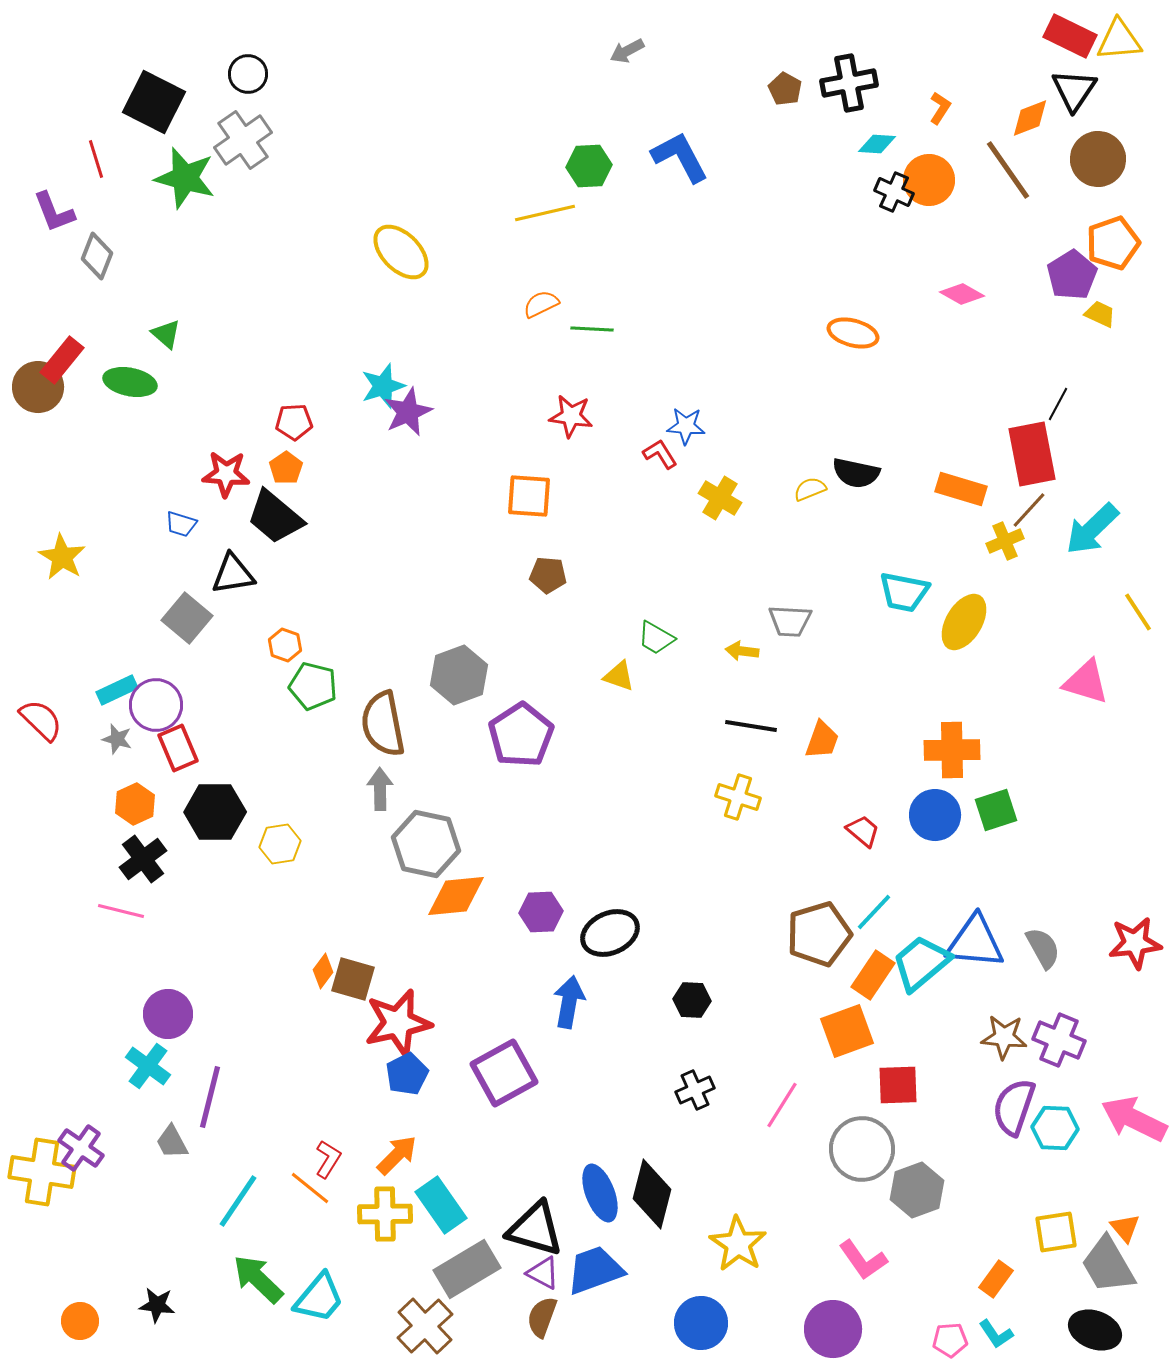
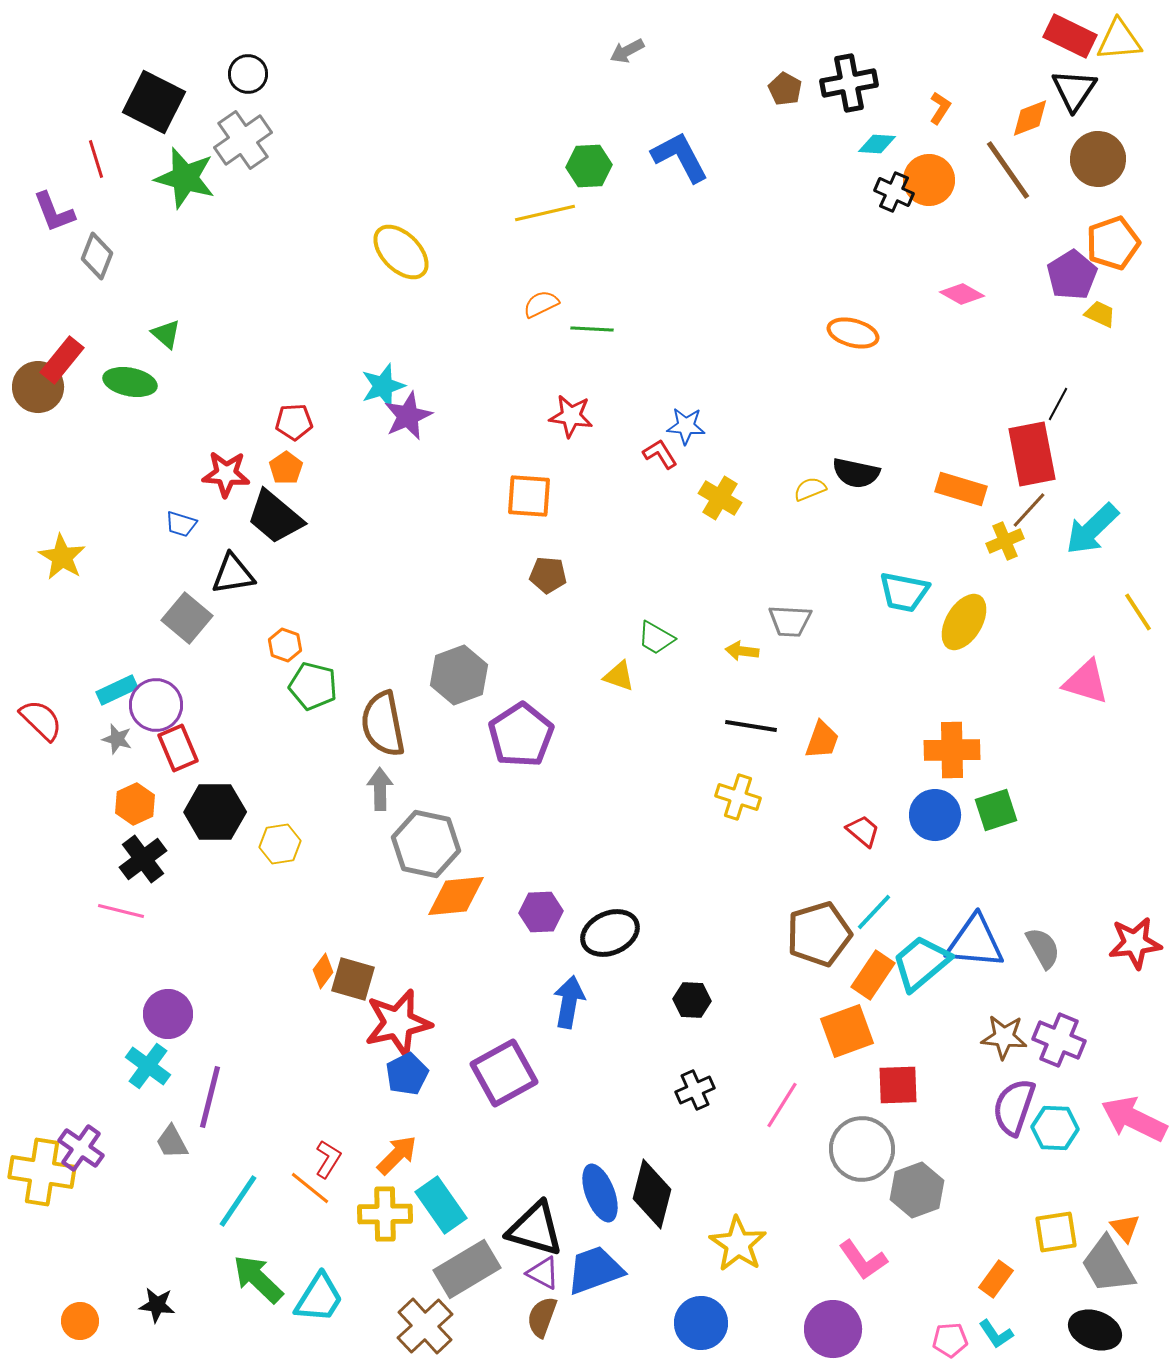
purple star at (408, 412): moved 4 px down
cyan trapezoid at (319, 1298): rotated 8 degrees counterclockwise
